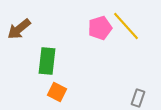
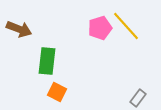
brown arrow: rotated 120 degrees counterclockwise
gray rectangle: rotated 18 degrees clockwise
